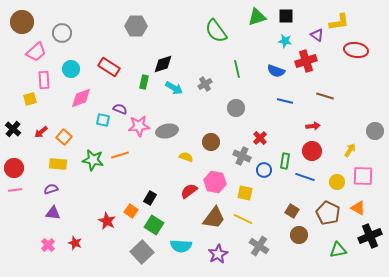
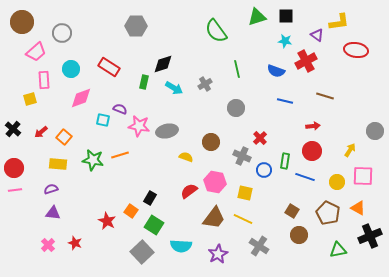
red cross at (306, 61): rotated 10 degrees counterclockwise
pink star at (139, 126): rotated 15 degrees clockwise
